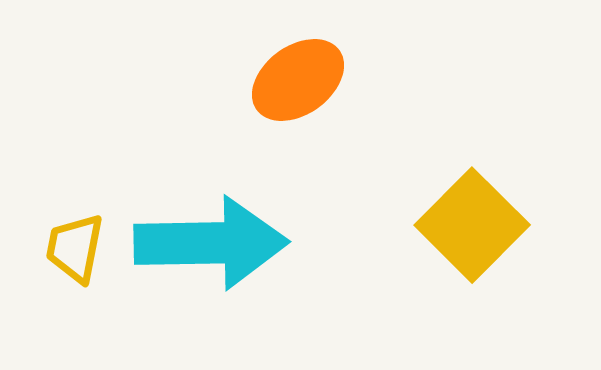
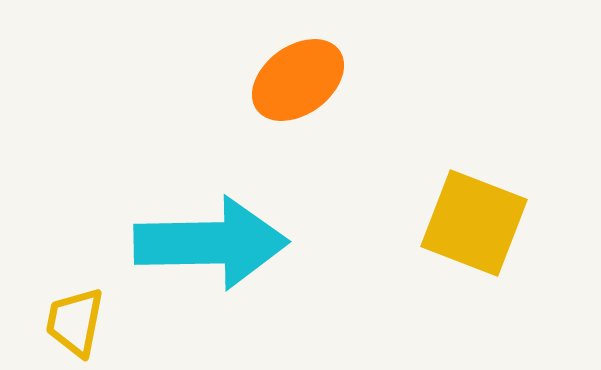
yellow square: moved 2 px right, 2 px up; rotated 24 degrees counterclockwise
yellow trapezoid: moved 74 px down
